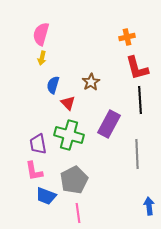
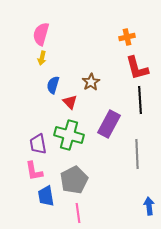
red triangle: moved 2 px right, 1 px up
blue trapezoid: rotated 60 degrees clockwise
